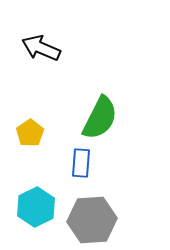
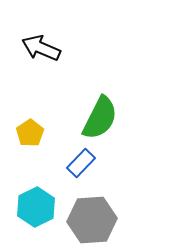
blue rectangle: rotated 40 degrees clockwise
